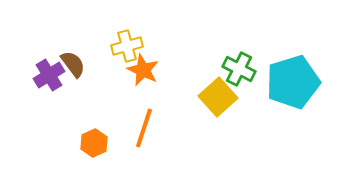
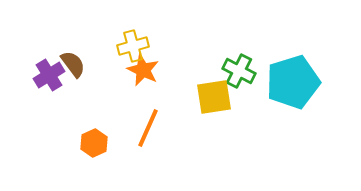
yellow cross: moved 6 px right
green cross: moved 2 px down
yellow square: moved 4 px left; rotated 33 degrees clockwise
orange line: moved 4 px right; rotated 6 degrees clockwise
